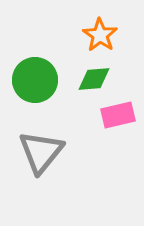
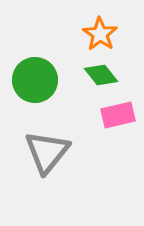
orange star: moved 1 px up
green diamond: moved 7 px right, 4 px up; rotated 56 degrees clockwise
gray triangle: moved 6 px right
